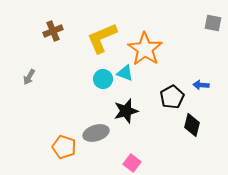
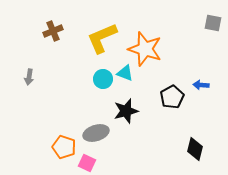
orange star: rotated 16 degrees counterclockwise
gray arrow: rotated 21 degrees counterclockwise
black diamond: moved 3 px right, 24 px down
pink square: moved 45 px left; rotated 12 degrees counterclockwise
